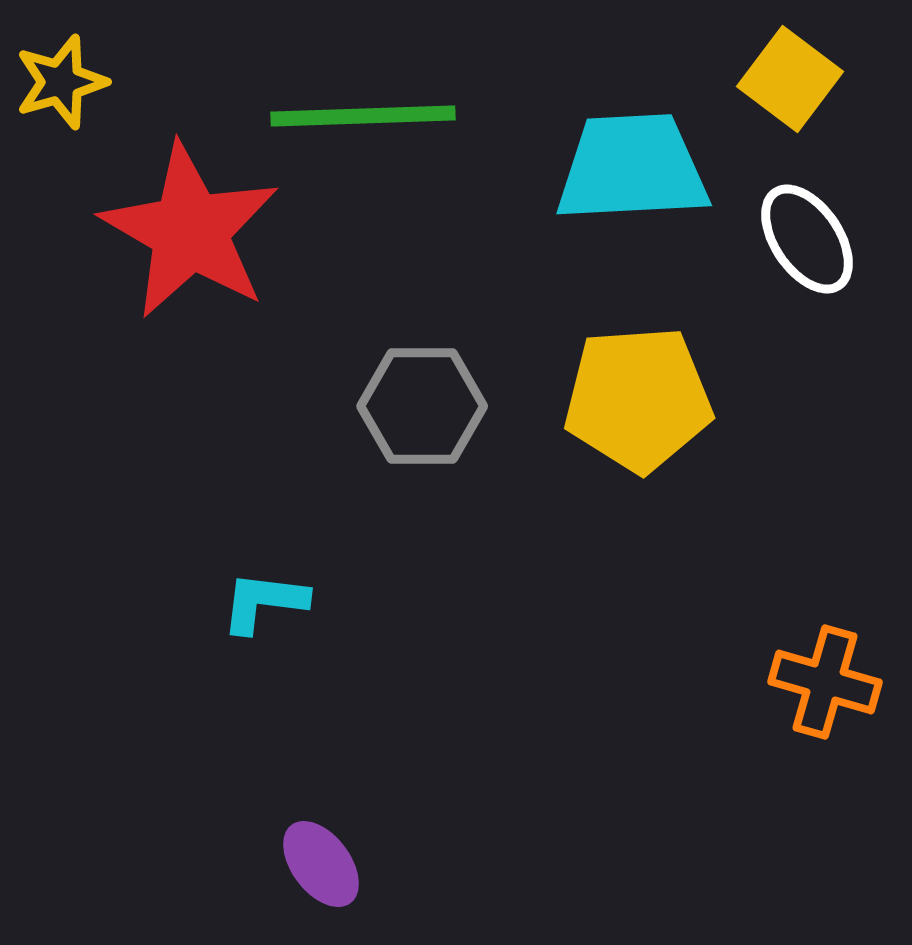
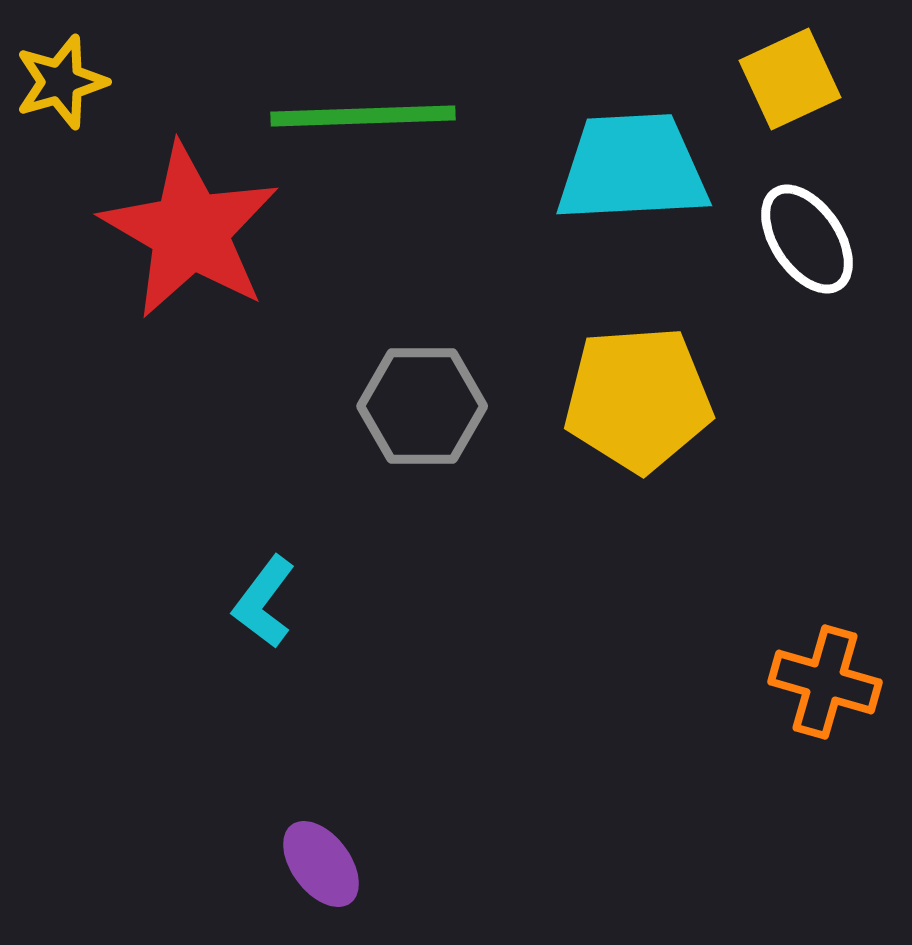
yellow square: rotated 28 degrees clockwise
cyan L-shape: rotated 60 degrees counterclockwise
